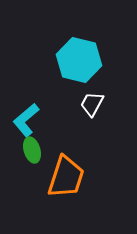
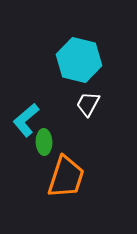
white trapezoid: moved 4 px left
green ellipse: moved 12 px right, 8 px up; rotated 15 degrees clockwise
